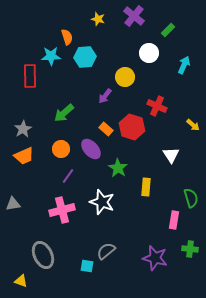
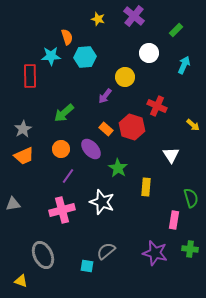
green rectangle: moved 8 px right
purple star: moved 5 px up
